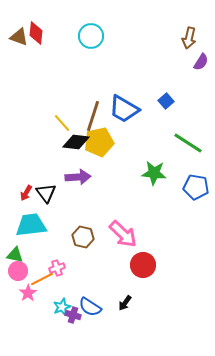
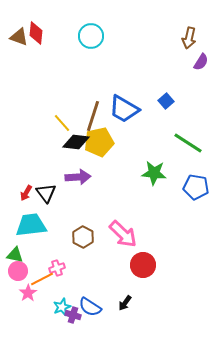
brown hexagon: rotated 15 degrees clockwise
